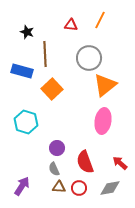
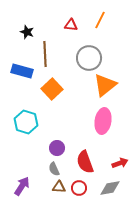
red arrow: rotated 119 degrees clockwise
